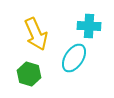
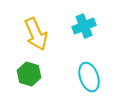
cyan cross: moved 5 px left; rotated 25 degrees counterclockwise
cyan ellipse: moved 15 px right, 19 px down; rotated 52 degrees counterclockwise
